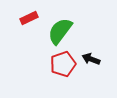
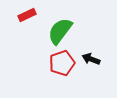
red rectangle: moved 2 px left, 3 px up
red pentagon: moved 1 px left, 1 px up
